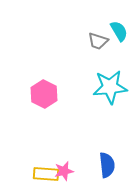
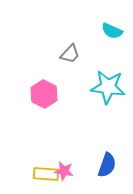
cyan semicircle: moved 7 px left; rotated 145 degrees clockwise
gray trapezoid: moved 28 px left, 13 px down; rotated 65 degrees counterclockwise
cyan star: moved 2 px left; rotated 12 degrees clockwise
blue semicircle: rotated 25 degrees clockwise
pink star: rotated 24 degrees clockwise
